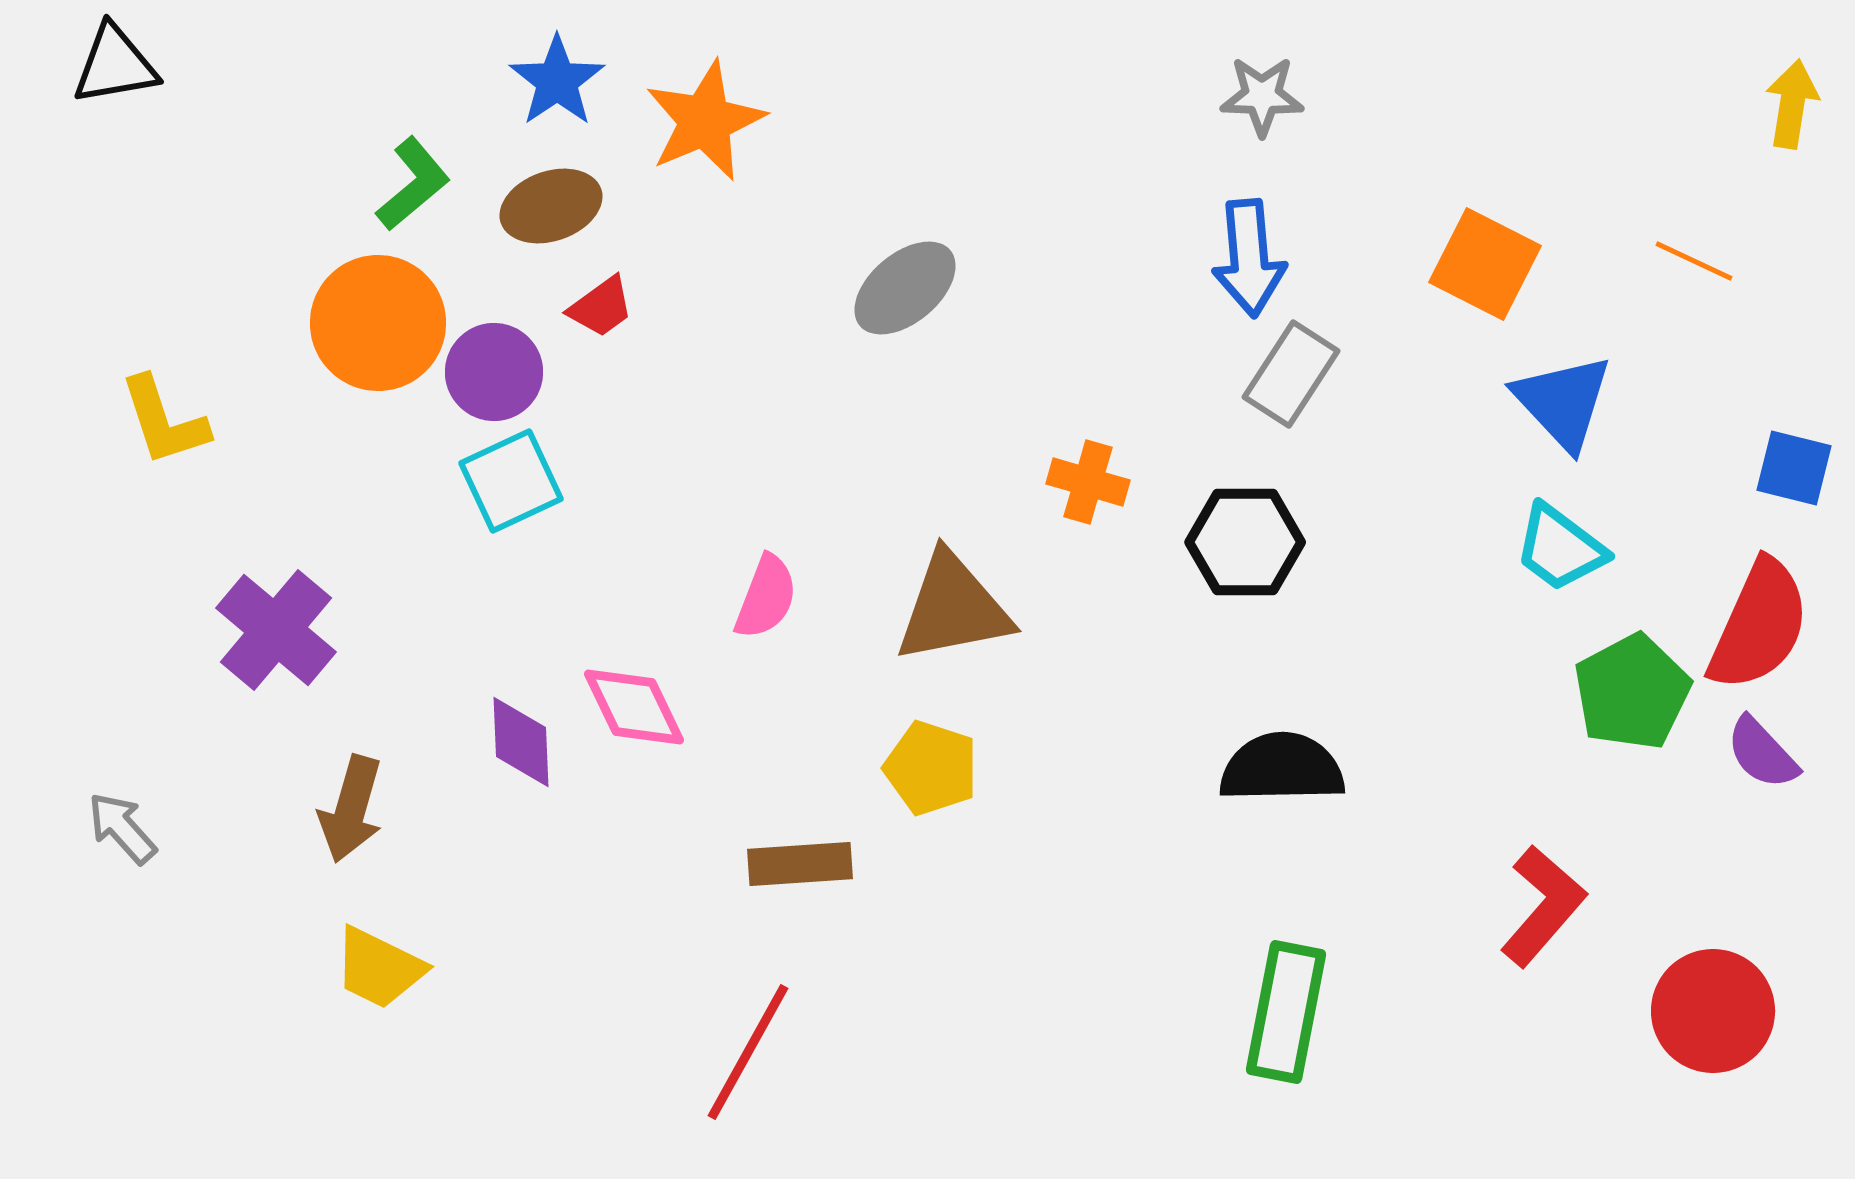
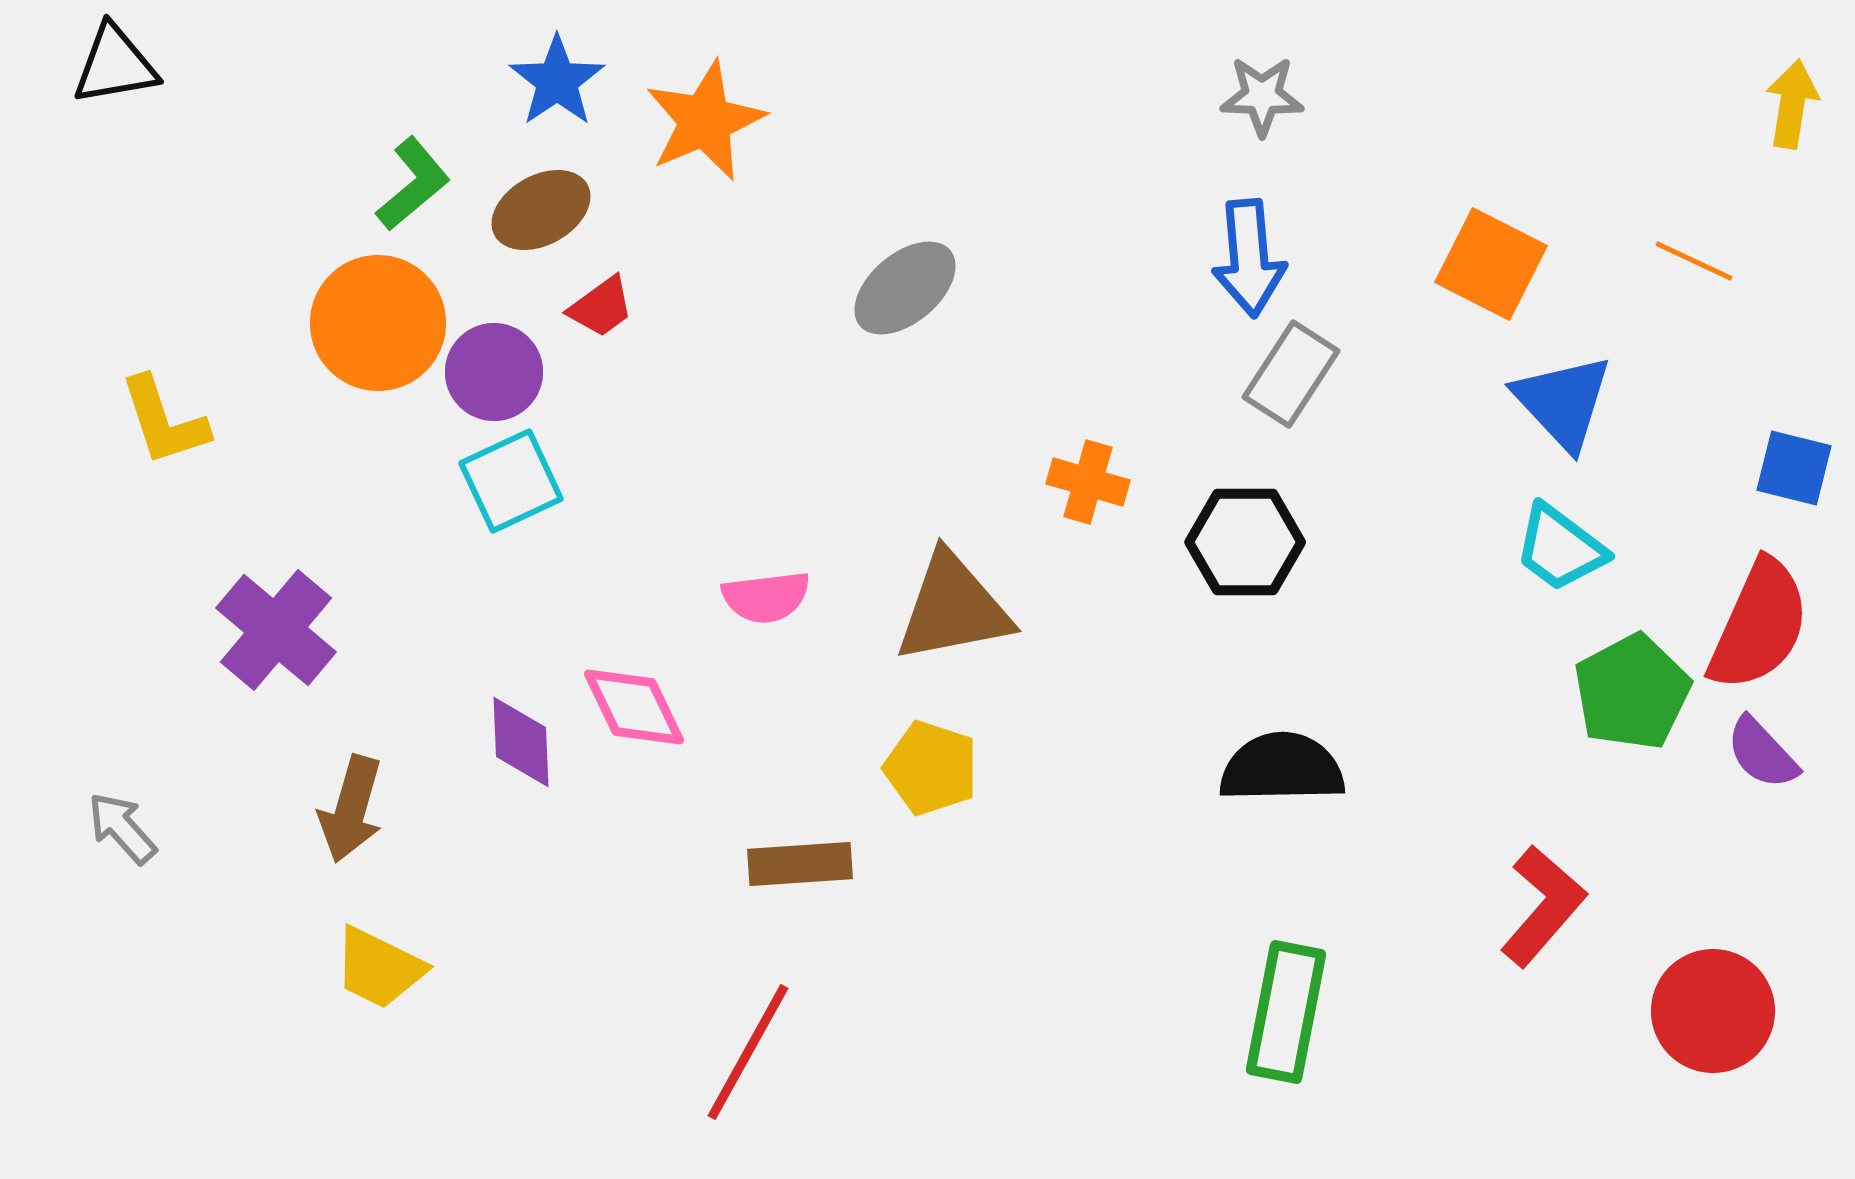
brown ellipse: moved 10 px left, 4 px down; rotated 10 degrees counterclockwise
orange square: moved 6 px right
pink semicircle: rotated 62 degrees clockwise
